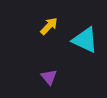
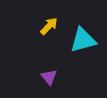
cyan triangle: moved 2 px left; rotated 40 degrees counterclockwise
